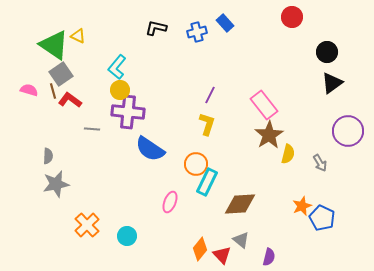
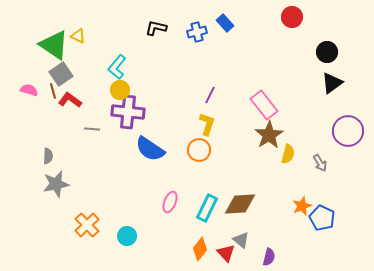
orange circle: moved 3 px right, 14 px up
cyan rectangle: moved 26 px down
red triangle: moved 4 px right, 2 px up
